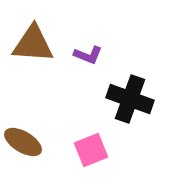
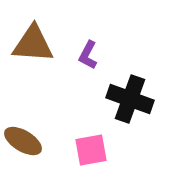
purple L-shape: rotated 96 degrees clockwise
brown ellipse: moved 1 px up
pink square: rotated 12 degrees clockwise
